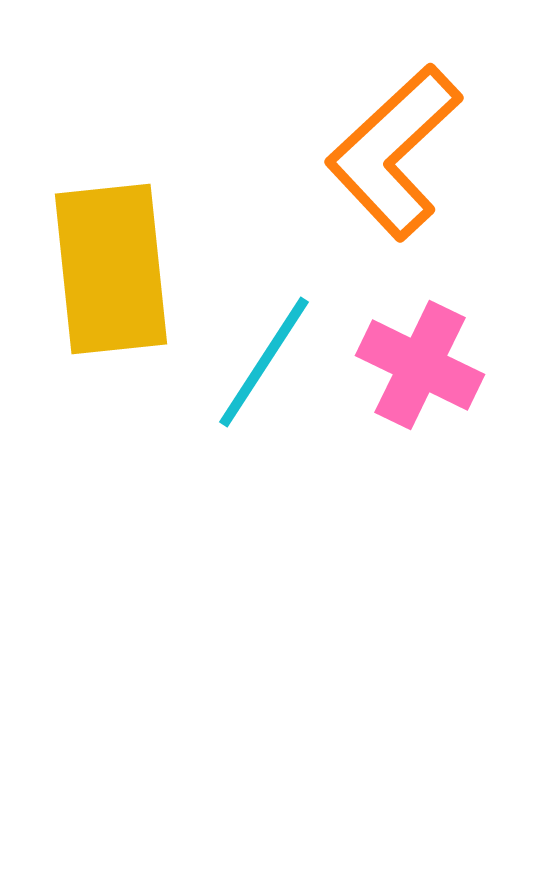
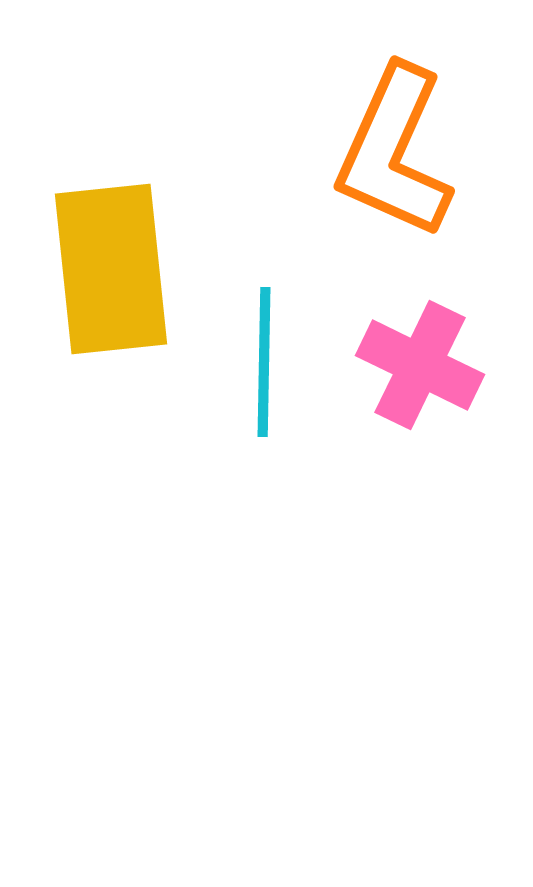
orange L-shape: rotated 23 degrees counterclockwise
cyan line: rotated 32 degrees counterclockwise
